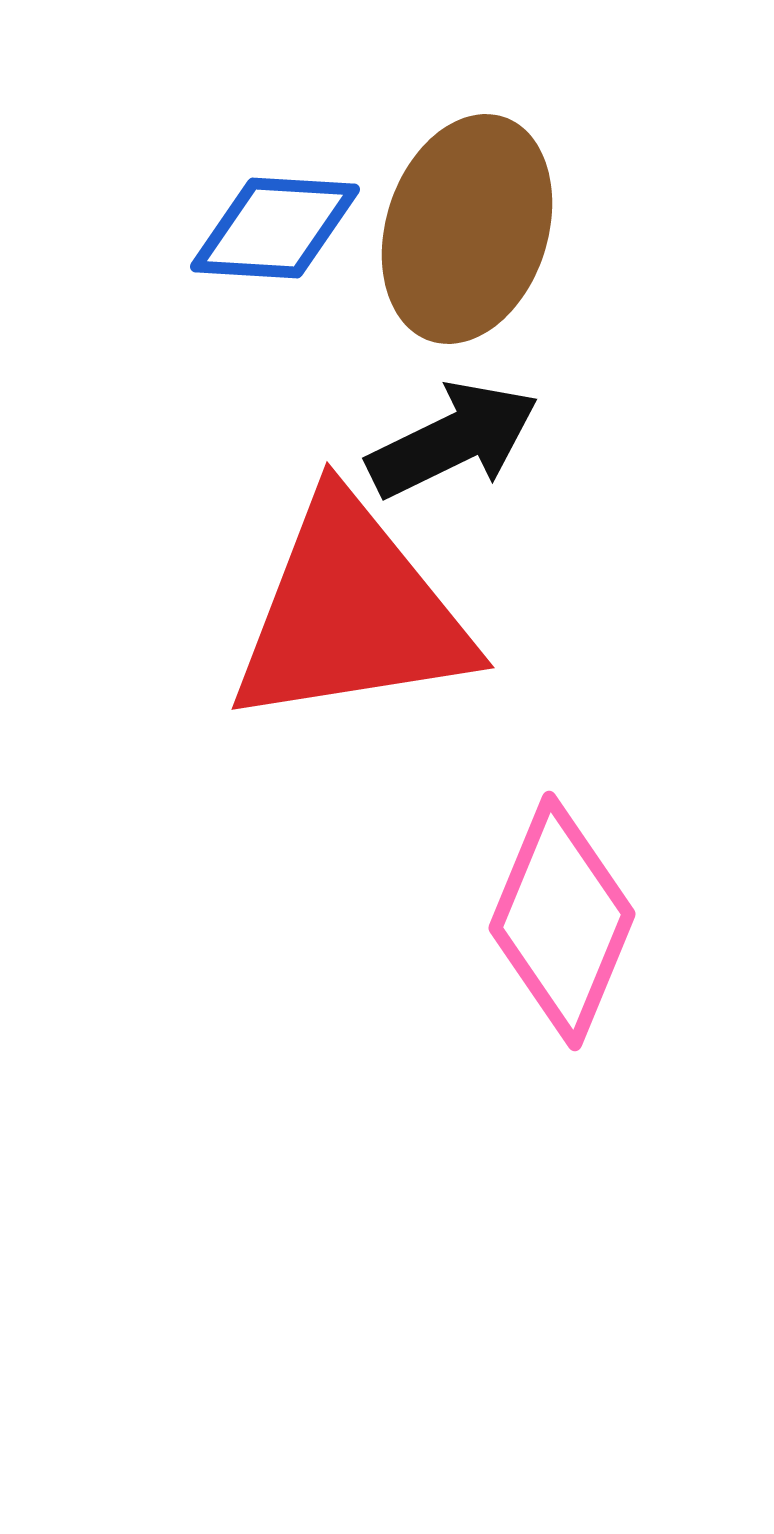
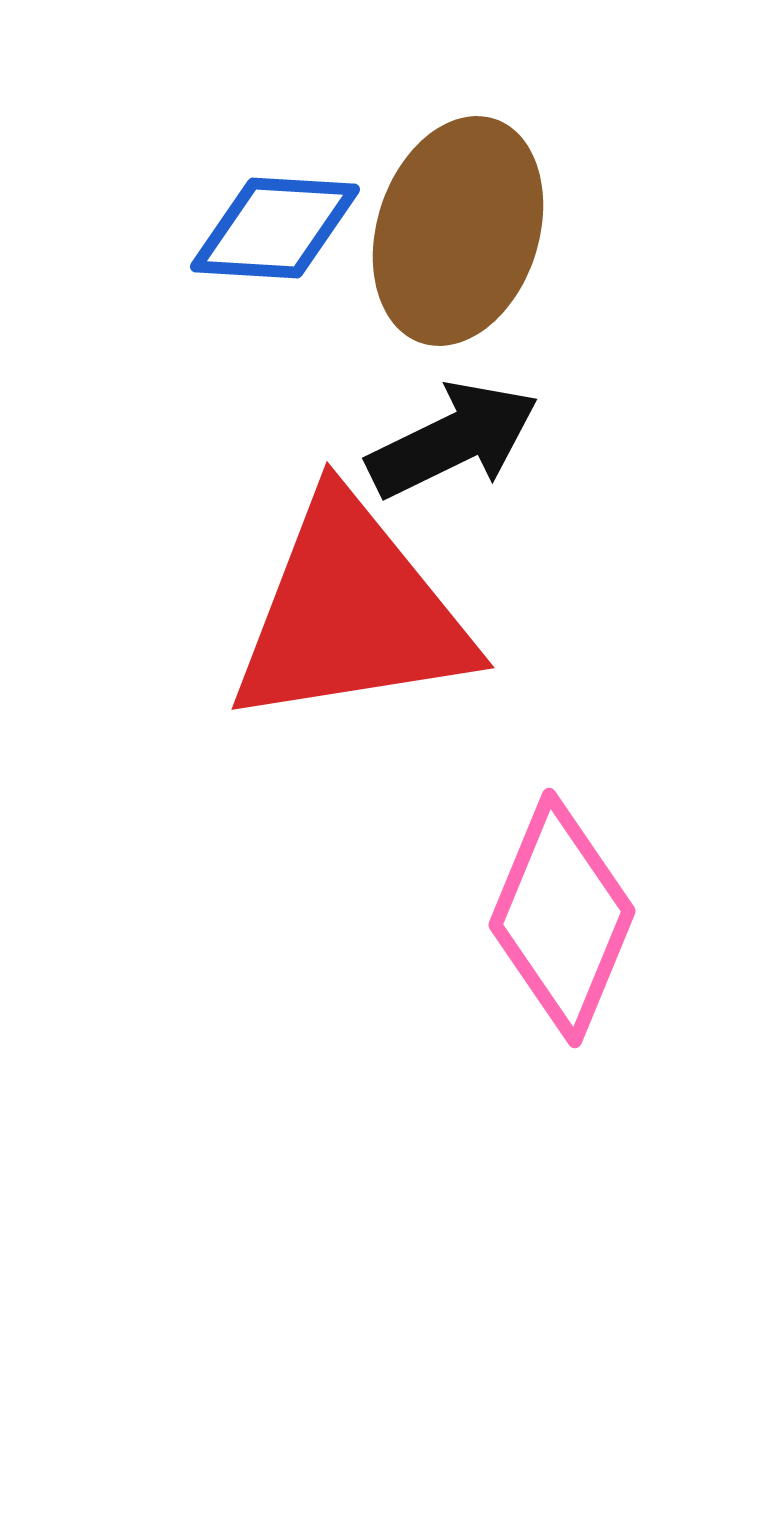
brown ellipse: moved 9 px left, 2 px down
pink diamond: moved 3 px up
